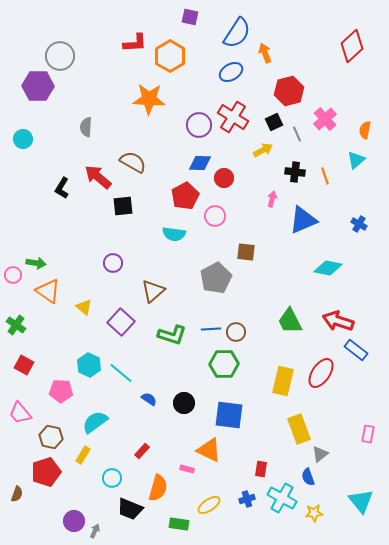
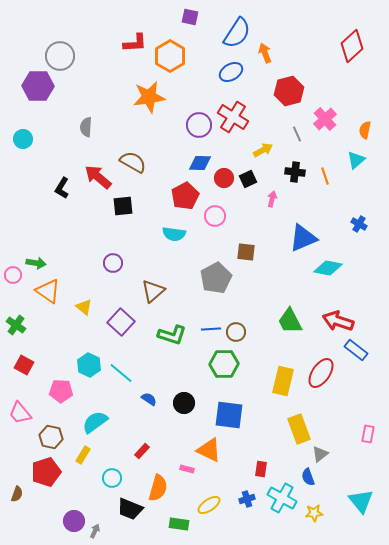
orange star at (149, 99): moved 2 px up; rotated 12 degrees counterclockwise
black square at (274, 122): moved 26 px left, 57 px down
blue triangle at (303, 220): moved 18 px down
